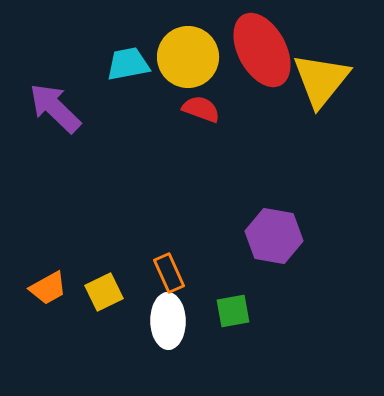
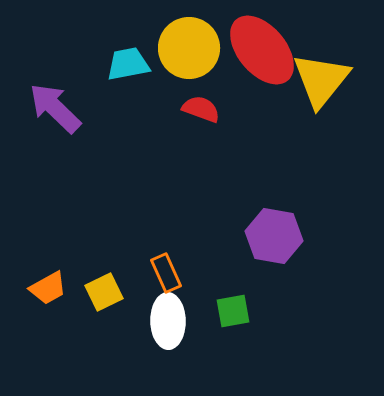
red ellipse: rotated 12 degrees counterclockwise
yellow circle: moved 1 px right, 9 px up
orange rectangle: moved 3 px left
